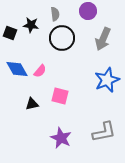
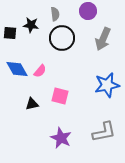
black square: rotated 16 degrees counterclockwise
blue star: moved 5 px down; rotated 10 degrees clockwise
